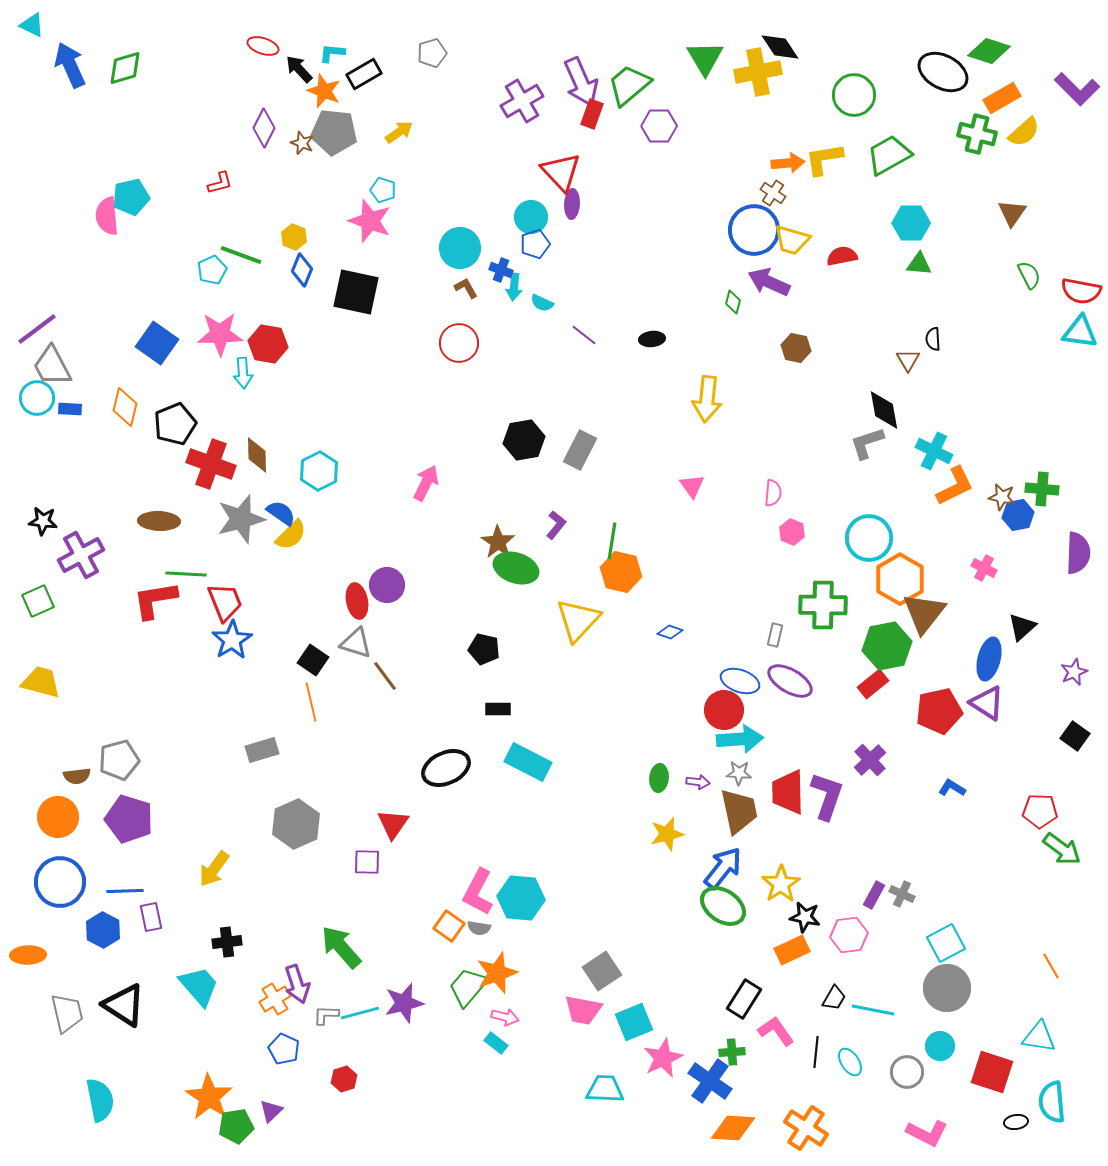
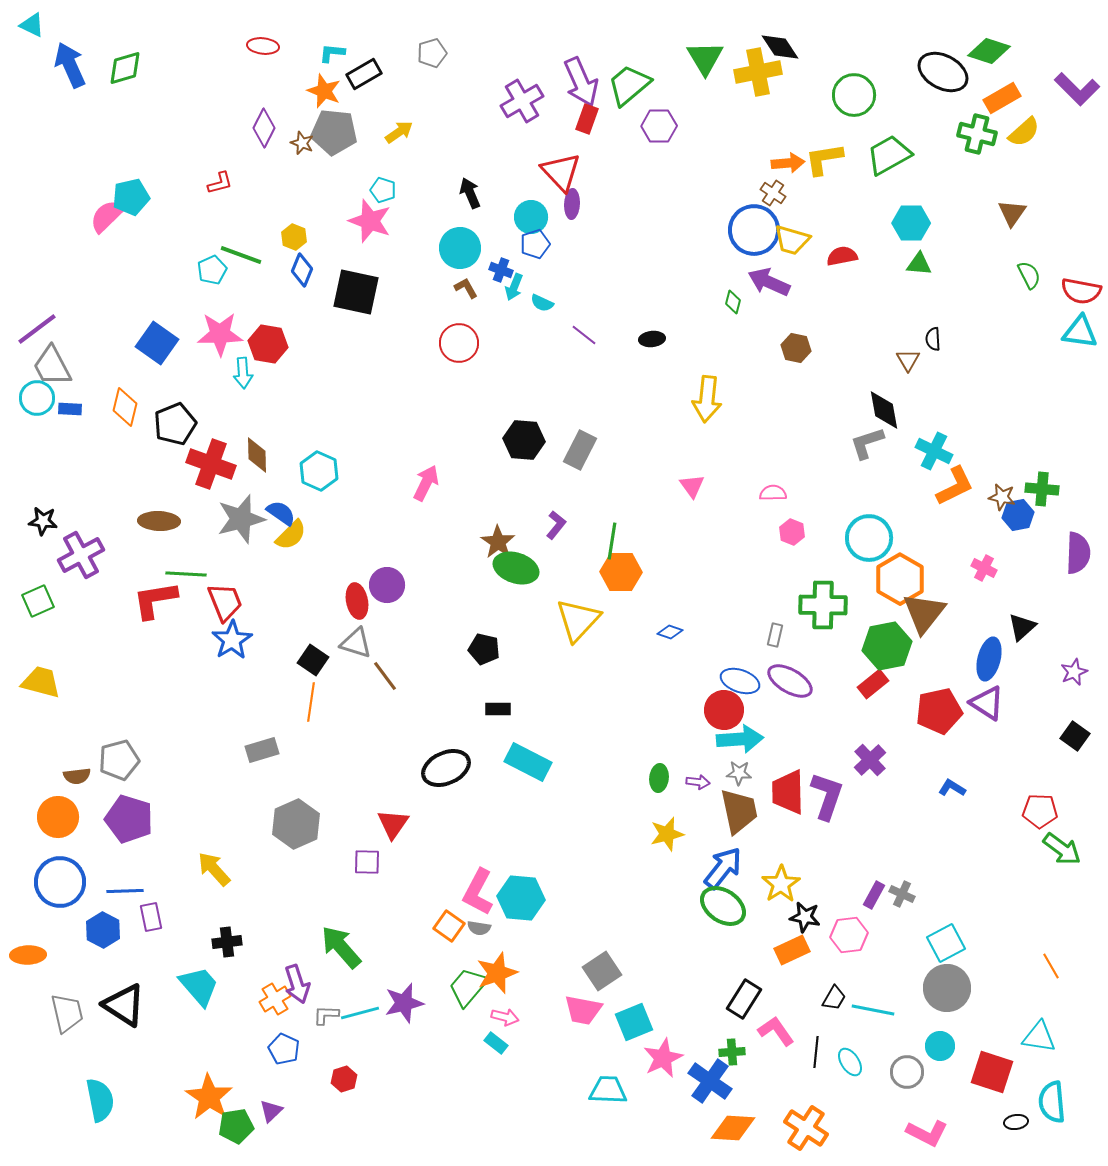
red ellipse at (263, 46): rotated 12 degrees counterclockwise
black arrow at (299, 69): moved 171 px right, 124 px down; rotated 20 degrees clockwise
red rectangle at (592, 114): moved 5 px left, 5 px down
pink semicircle at (107, 216): rotated 51 degrees clockwise
cyan arrow at (514, 287): rotated 16 degrees clockwise
black hexagon at (524, 440): rotated 15 degrees clockwise
cyan hexagon at (319, 471): rotated 9 degrees counterclockwise
pink semicircle at (773, 493): rotated 96 degrees counterclockwise
orange hexagon at (621, 572): rotated 12 degrees counterclockwise
orange line at (311, 702): rotated 21 degrees clockwise
yellow arrow at (214, 869): rotated 102 degrees clockwise
cyan trapezoid at (605, 1089): moved 3 px right, 1 px down
